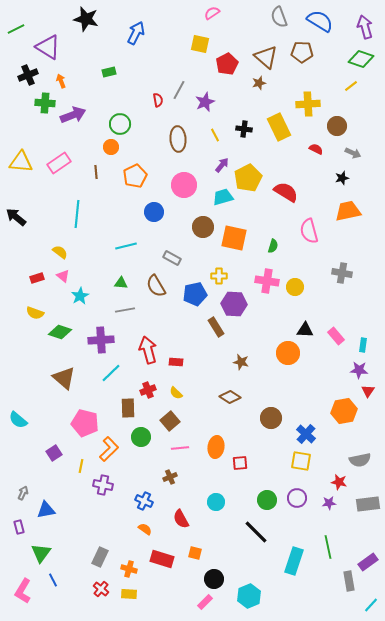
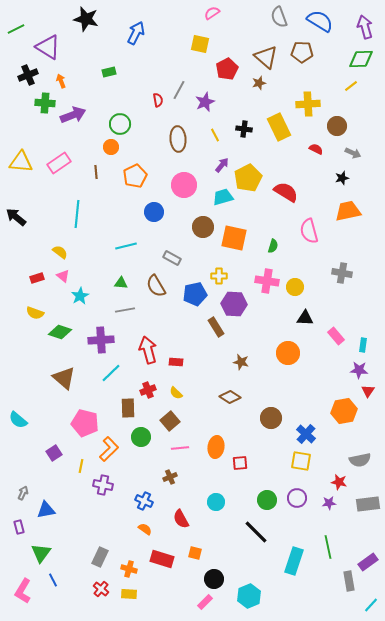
green diamond at (361, 59): rotated 20 degrees counterclockwise
red pentagon at (227, 64): moved 5 px down
black triangle at (305, 330): moved 12 px up
